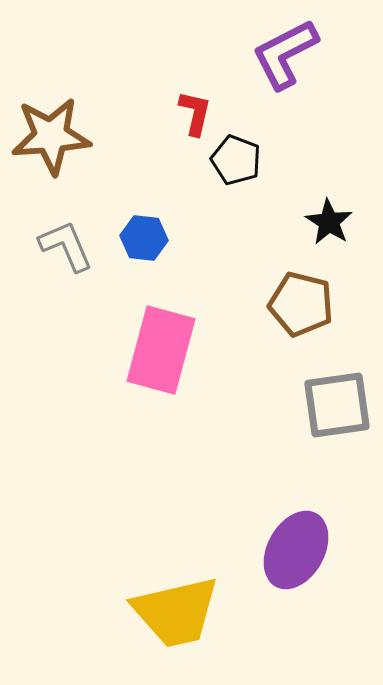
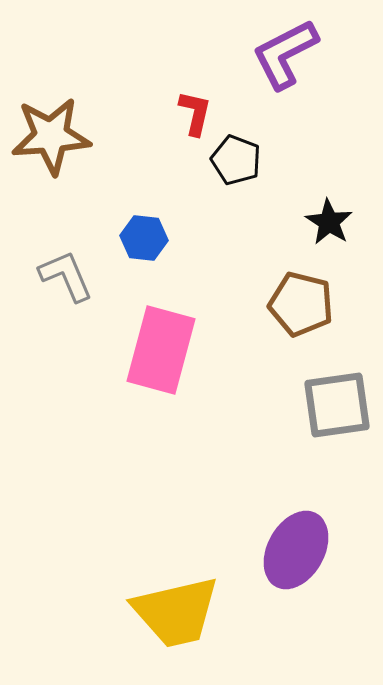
gray L-shape: moved 30 px down
